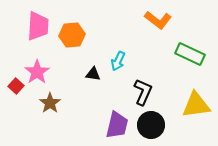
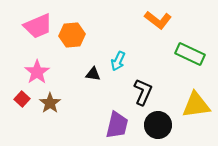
pink trapezoid: rotated 64 degrees clockwise
red square: moved 6 px right, 13 px down
black circle: moved 7 px right
